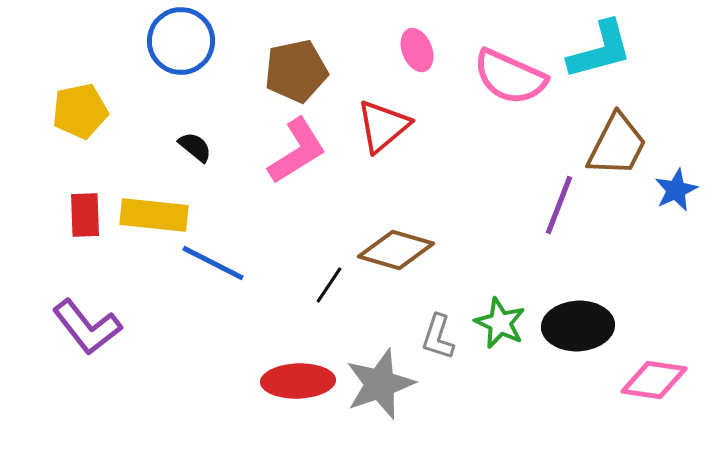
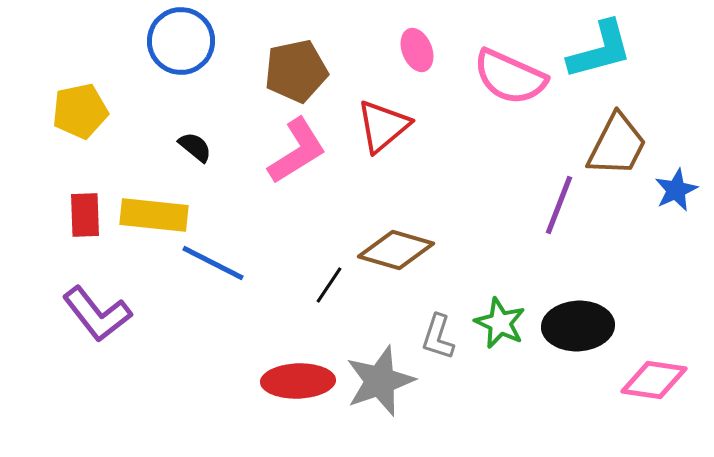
purple L-shape: moved 10 px right, 13 px up
gray star: moved 3 px up
